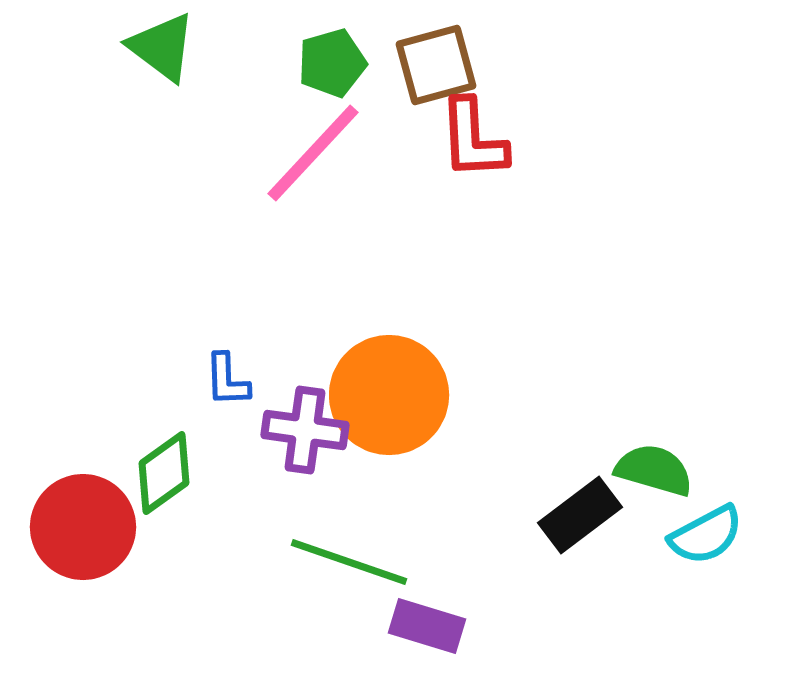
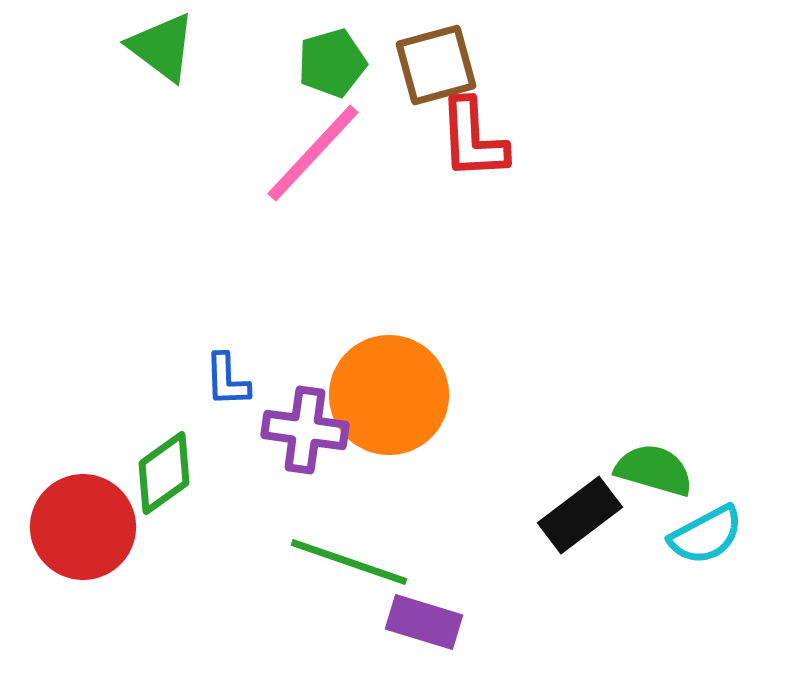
purple rectangle: moved 3 px left, 4 px up
